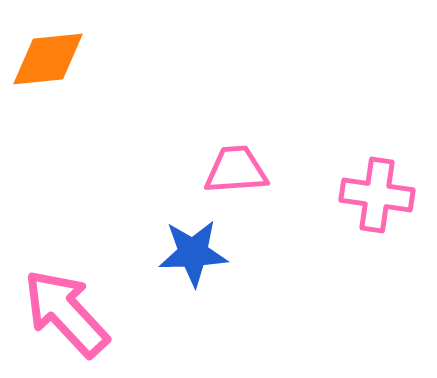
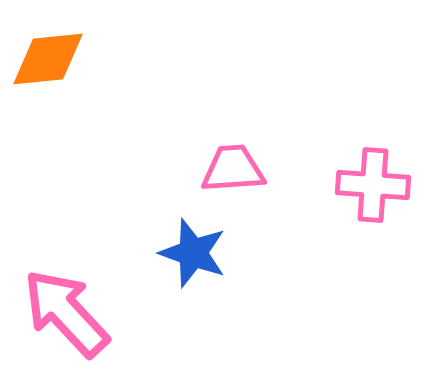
pink trapezoid: moved 3 px left, 1 px up
pink cross: moved 4 px left, 10 px up; rotated 4 degrees counterclockwise
blue star: rotated 22 degrees clockwise
